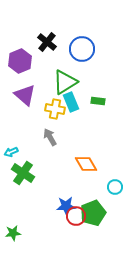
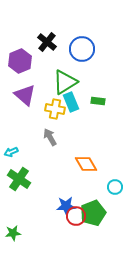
green cross: moved 4 px left, 6 px down
